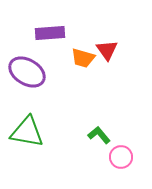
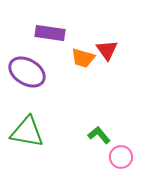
purple rectangle: rotated 12 degrees clockwise
